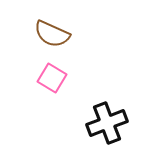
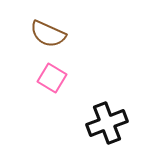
brown semicircle: moved 4 px left
